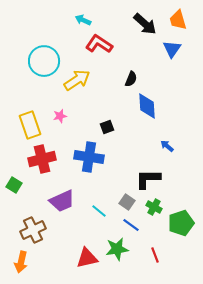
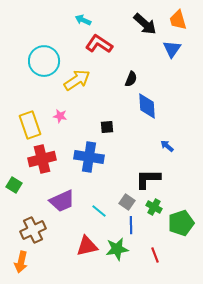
pink star: rotated 24 degrees clockwise
black square: rotated 16 degrees clockwise
blue line: rotated 54 degrees clockwise
red triangle: moved 12 px up
